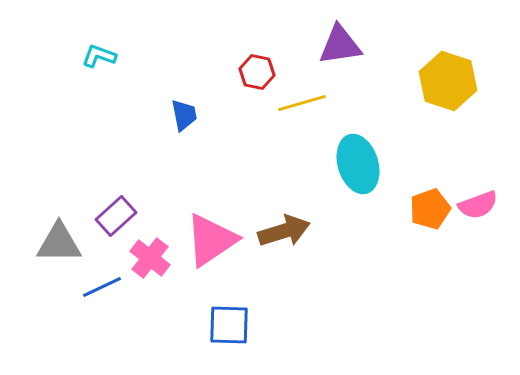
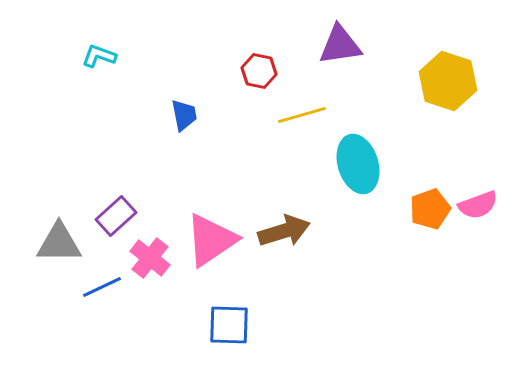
red hexagon: moved 2 px right, 1 px up
yellow line: moved 12 px down
